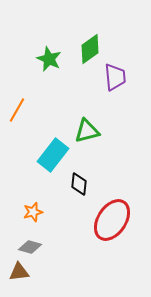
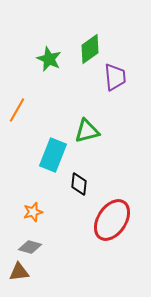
cyan rectangle: rotated 16 degrees counterclockwise
